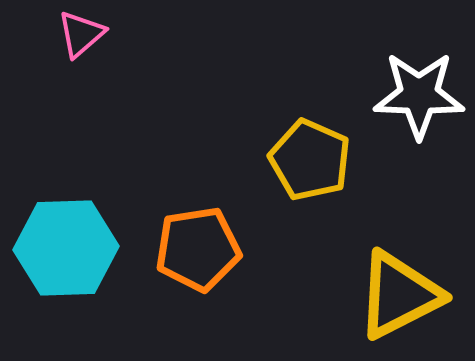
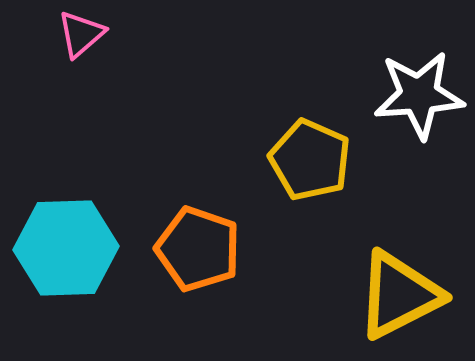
white star: rotated 6 degrees counterclockwise
orange pentagon: rotated 28 degrees clockwise
